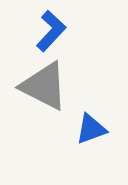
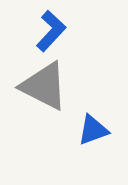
blue triangle: moved 2 px right, 1 px down
